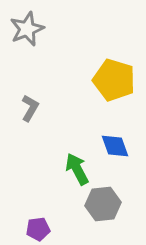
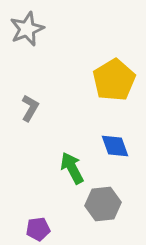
yellow pentagon: rotated 24 degrees clockwise
green arrow: moved 5 px left, 1 px up
